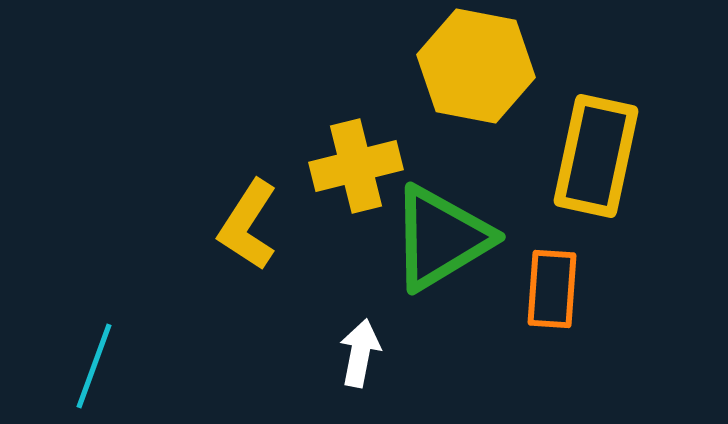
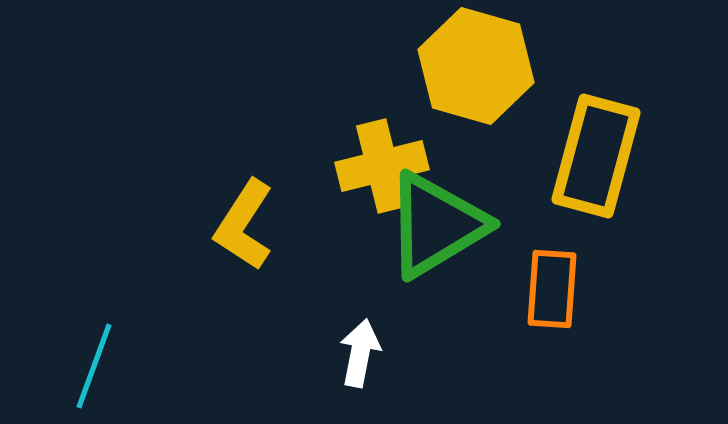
yellow hexagon: rotated 5 degrees clockwise
yellow rectangle: rotated 3 degrees clockwise
yellow cross: moved 26 px right
yellow L-shape: moved 4 px left
green triangle: moved 5 px left, 13 px up
